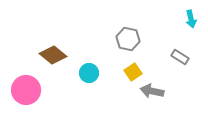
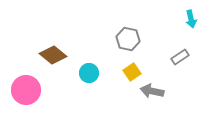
gray rectangle: rotated 66 degrees counterclockwise
yellow square: moved 1 px left
